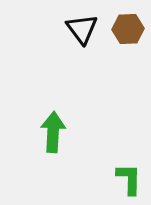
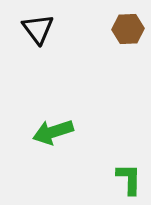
black triangle: moved 44 px left
green arrow: rotated 111 degrees counterclockwise
